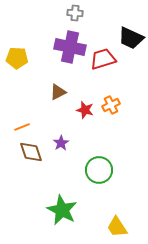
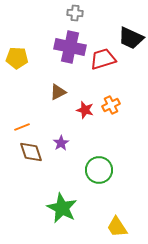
green star: moved 2 px up
